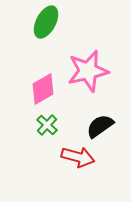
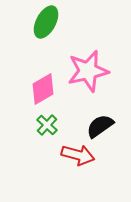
red arrow: moved 2 px up
